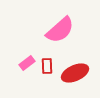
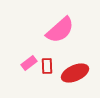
pink rectangle: moved 2 px right
